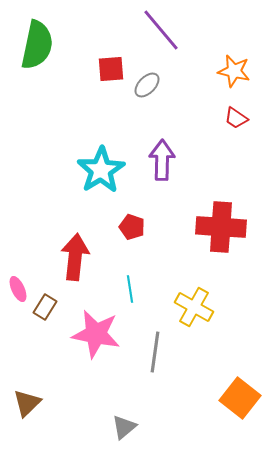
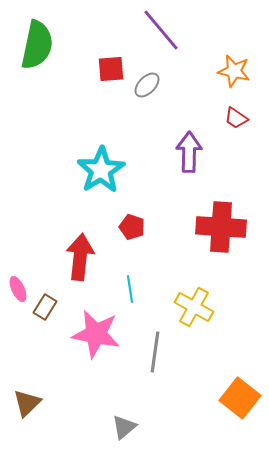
purple arrow: moved 27 px right, 8 px up
red arrow: moved 5 px right
